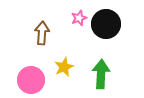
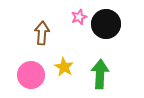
pink star: moved 1 px up
yellow star: rotated 18 degrees counterclockwise
green arrow: moved 1 px left
pink circle: moved 5 px up
